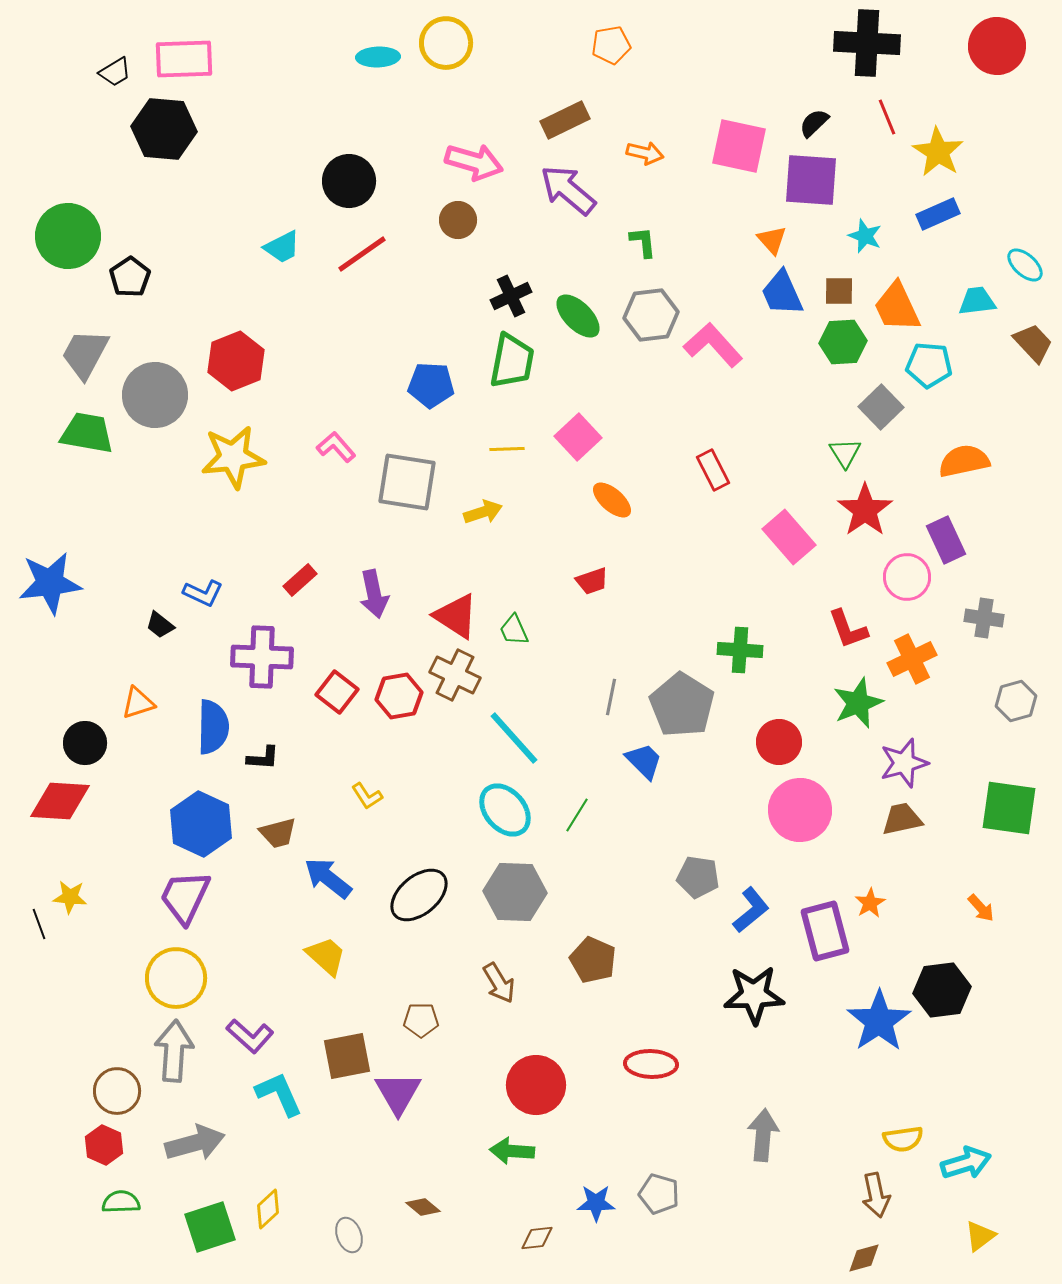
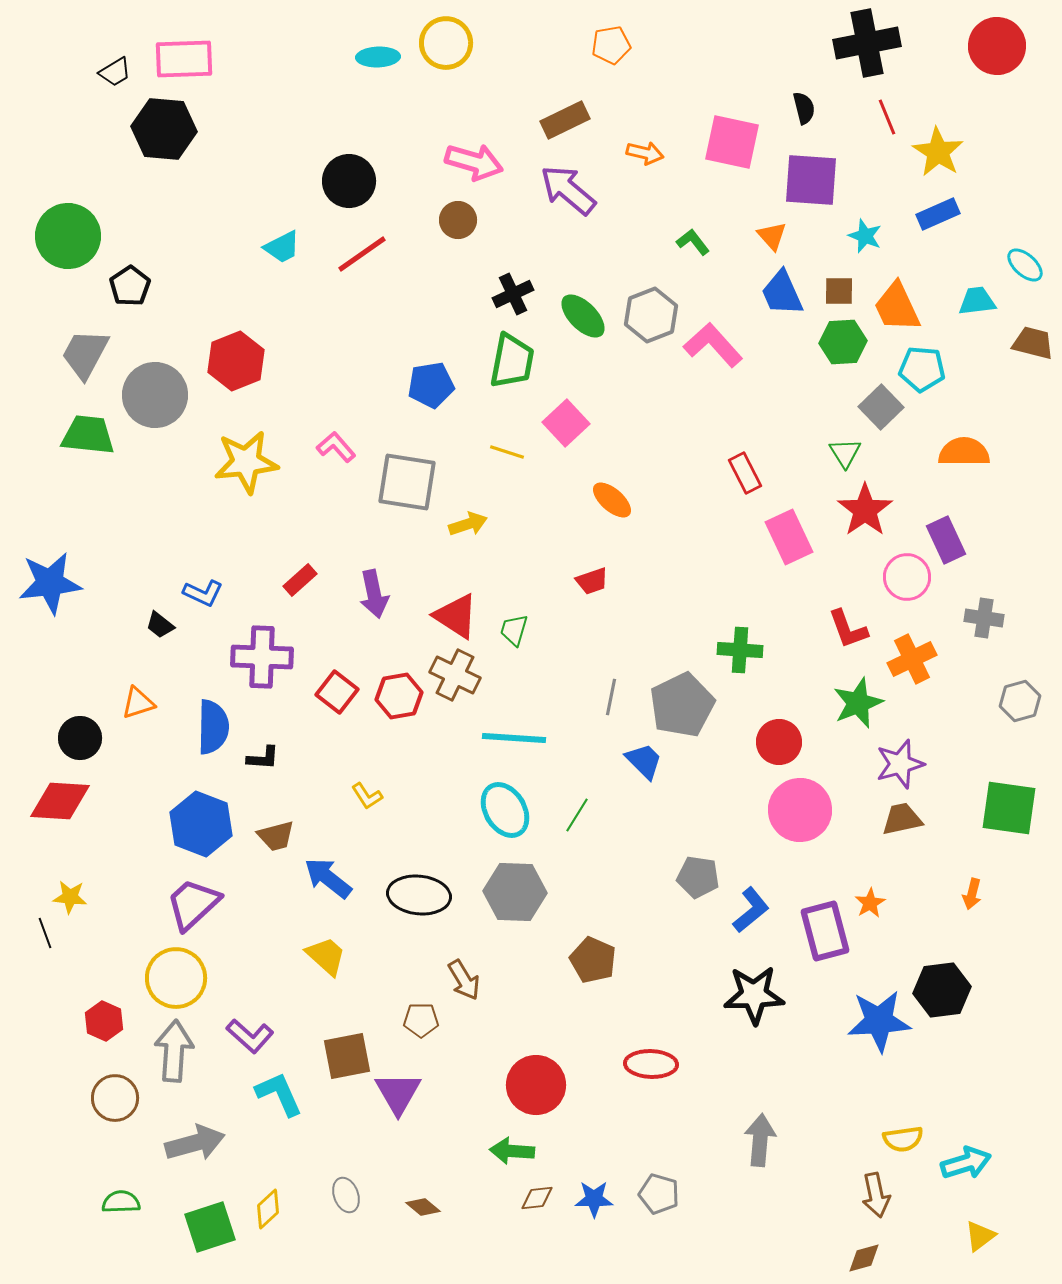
black cross at (867, 43): rotated 14 degrees counterclockwise
black semicircle at (814, 123): moved 10 px left, 15 px up; rotated 120 degrees clockwise
pink square at (739, 146): moved 7 px left, 4 px up
orange triangle at (772, 240): moved 4 px up
green L-shape at (643, 242): moved 50 px right; rotated 32 degrees counterclockwise
black pentagon at (130, 277): moved 9 px down
black cross at (511, 296): moved 2 px right, 2 px up
gray hexagon at (651, 315): rotated 14 degrees counterclockwise
green ellipse at (578, 316): moved 5 px right
brown trapezoid at (1033, 343): rotated 33 degrees counterclockwise
cyan pentagon at (929, 365): moved 7 px left, 4 px down
blue pentagon at (431, 385): rotated 12 degrees counterclockwise
green trapezoid at (87, 433): moved 1 px right, 2 px down; rotated 4 degrees counterclockwise
pink square at (578, 437): moved 12 px left, 14 px up
yellow line at (507, 449): moved 3 px down; rotated 20 degrees clockwise
yellow star at (233, 457): moved 13 px right, 5 px down
orange semicircle at (964, 461): moved 9 px up; rotated 12 degrees clockwise
red rectangle at (713, 470): moved 32 px right, 3 px down
yellow arrow at (483, 512): moved 15 px left, 12 px down
pink rectangle at (789, 537): rotated 16 degrees clockwise
green trapezoid at (514, 630): rotated 40 degrees clockwise
gray hexagon at (1016, 701): moved 4 px right
gray pentagon at (682, 705): rotated 14 degrees clockwise
cyan line at (514, 738): rotated 44 degrees counterclockwise
black circle at (85, 743): moved 5 px left, 5 px up
purple star at (904, 763): moved 4 px left, 1 px down
cyan ellipse at (505, 810): rotated 10 degrees clockwise
blue hexagon at (201, 824): rotated 4 degrees counterclockwise
brown trapezoid at (278, 833): moved 2 px left, 3 px down
black ellipse at (419, 895): rotated 46 degrees clockwise
purple trapezoid at (185, 897): moved 8 px right, 7 px down; rotated 22 degrees clockwise
orange arrow at (981, 908): moved 9 px left, 14 px up; rotated 56 degrees clockwise
black line at (39, 924): moved 6 px right, 9 px down
brown arrow at (499, 983): moved 35 px left, 3 px up
blue star at (879, 1021): rotated 30 degrees clockwise
brown circle at (117, 1091): moved 2 px left, 7 px down
gray arrow at (763, 1135): moved 3 px left, 5 px down
red hexagon at (104, 1145): moved 124 px up
blue star at (596, 1203): moved 2 px left, 4 px up
gray ellipse at (349, 1235): moved 3 px left, 40 px up
brown diamond at (537, 1238): moved 40 px up
